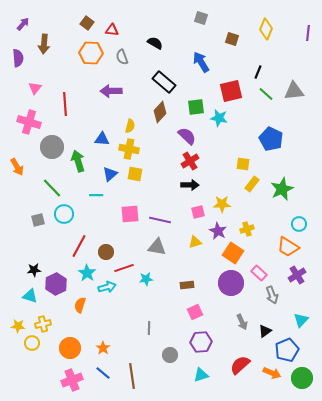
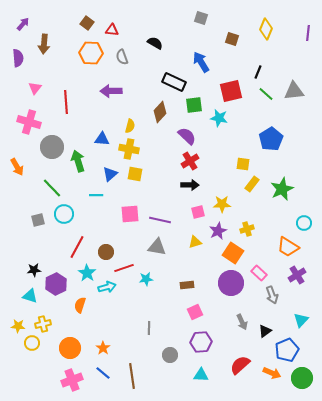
black rectangle at (164, 82): moved 10 px right; rotated 15 degrees counterclockwise
red line at (65, 104): moved 1 px right, 2 px up
green square at (196, 107): moved 2 px left, 2 px up
blue pentagon at (271, 139): rotated 15 degrees clockwise
cyan circle at (299, 224): moved 5 px right, 1 px up
purple star at (218, 231): rotated 18 degrees clockwise
red line at (79, 246): moved 2 px left, 1 px down
cyan triangle at (201, 375): rotated 21 degrees clockwise
